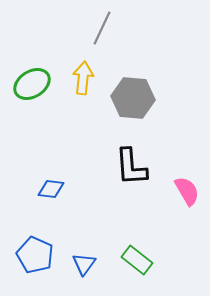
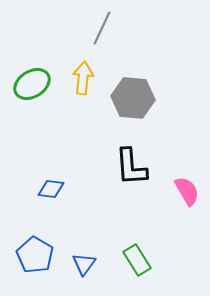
blue pentagon: rotated 6 degrees clockwise
green rectangle: rotated 20 degrees clockwise
